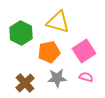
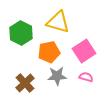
gray star: moved 2 px up
